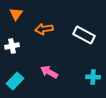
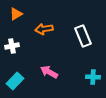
orange triangle: rotated 24 degrees clockwise
white rectangle: moved 1 px left, 1 px down; rotated 40 degrees clockwise
